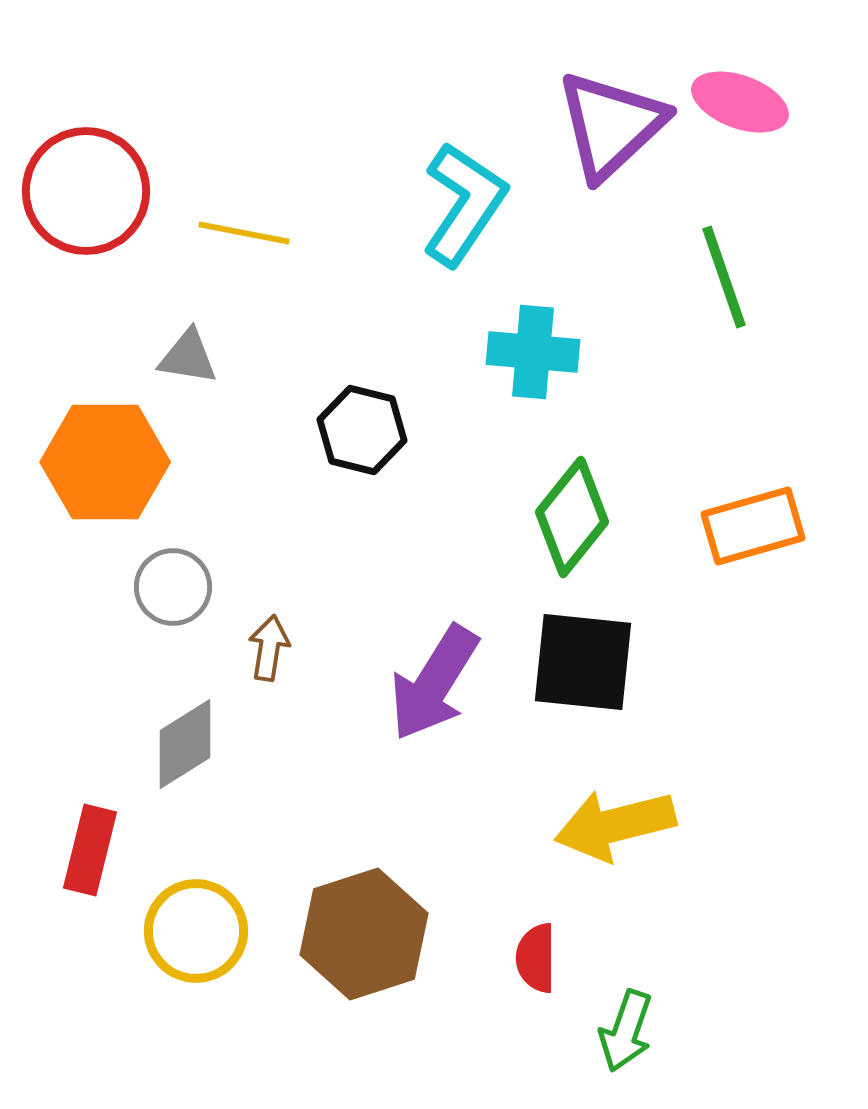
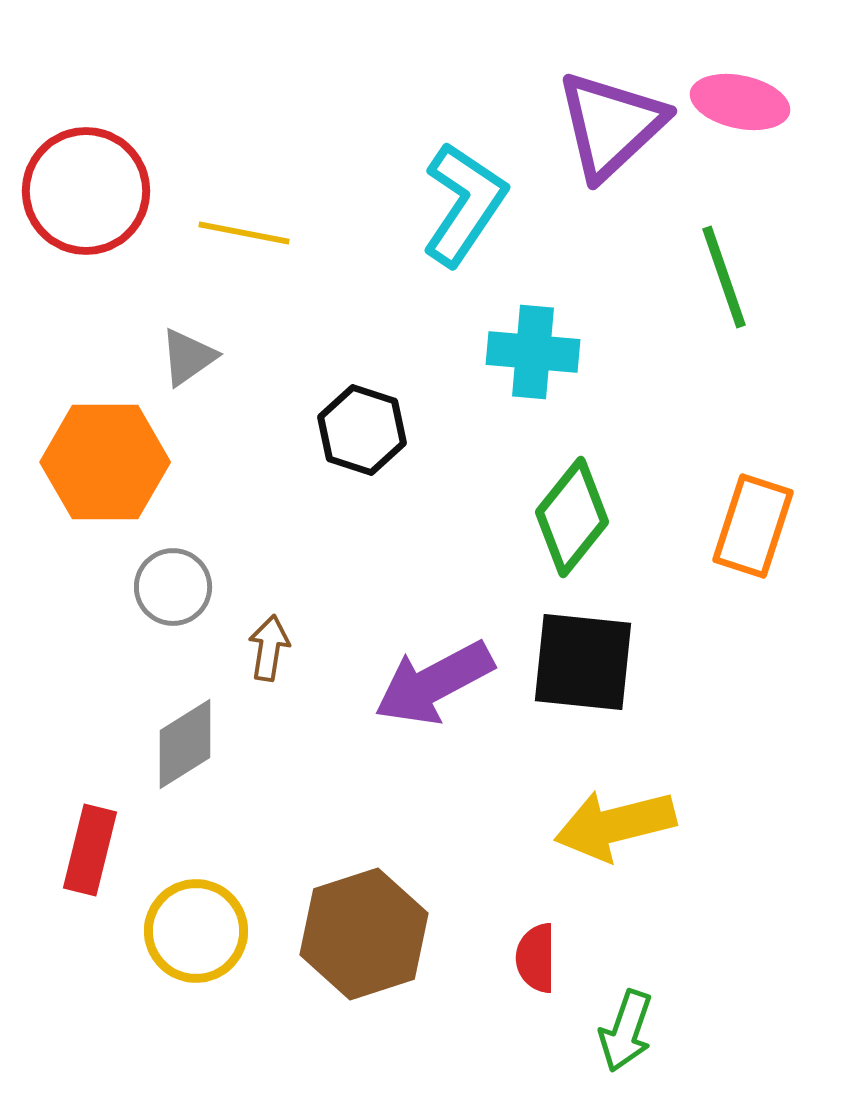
pink ellipse: rotated 8 degrees counterclockwise
gray triangle: rotated 44 degrees counterclockwise
black hexagon: rotated 4 degrees clockwise
orange rectangle: rotated 56 degrees counterclockwise
purple arrow: rotated 30 degrees clockwise
